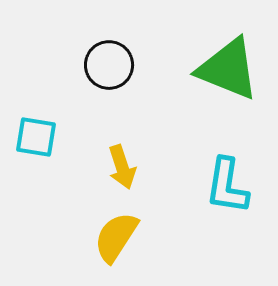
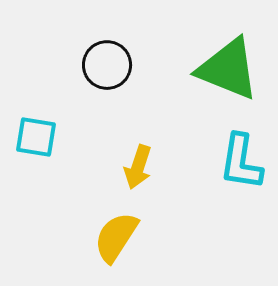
black circle: moved 2 px left
yellow arrow: moved 16 px right; rotated 36 degrees clockwise
cyan L-shape: moved 14 px right, 24 px up
